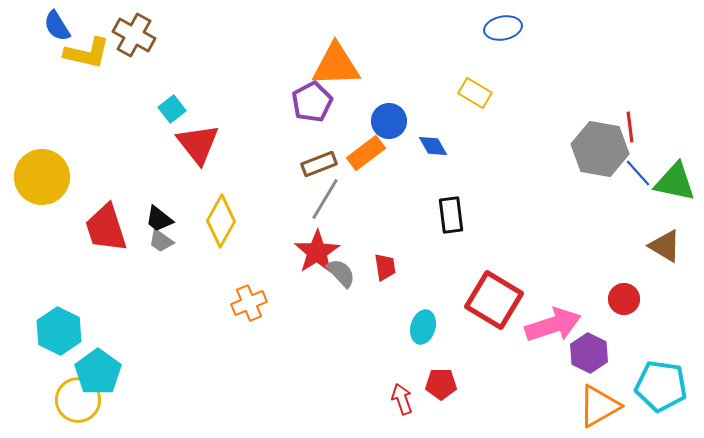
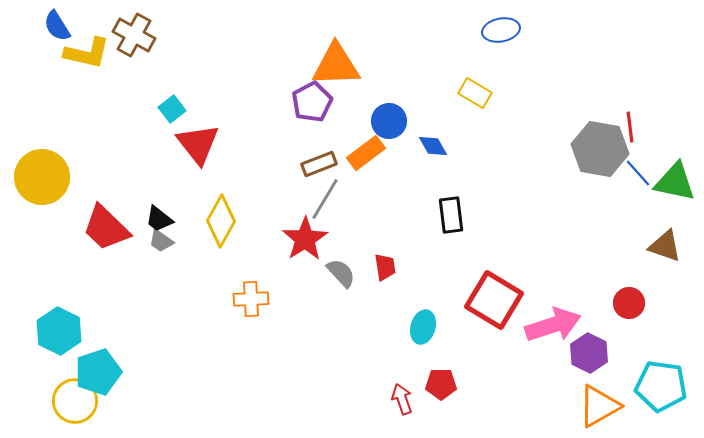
blue ellipse at (503, 28): moved 2 px left, 2 px down
red trapezoid at (106, 228): rotated 28 degrees counterclockwise
brown triangle at (665, 246): rotated 12 degrees counterclockwise
red star at (317, 252): moved 12 px left, 13 px up
red circle at (624, 299): moved 5 px right, 4 px down
orange cross at (249, 303): moved 2 px right, 4 px up; rotated 20 degrees clockwise
cyan pentagon at (98, 372): rotated 18 degrees clockwise
yellow circle at (78, 400): moved 3 px left, 1 px down
